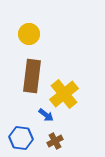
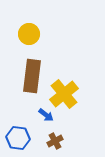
blue hexagon: moved 3 px left
